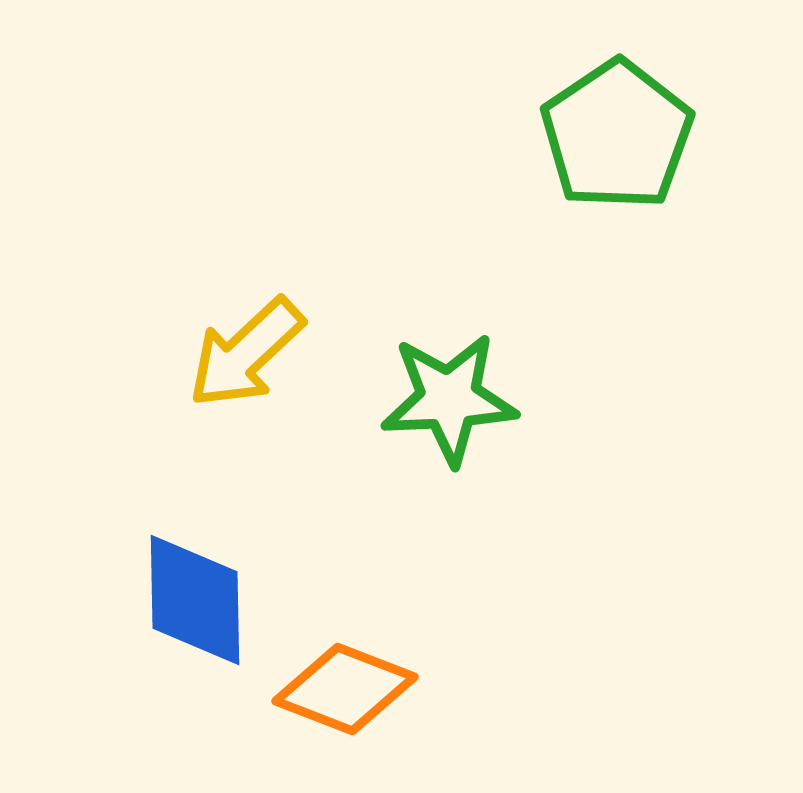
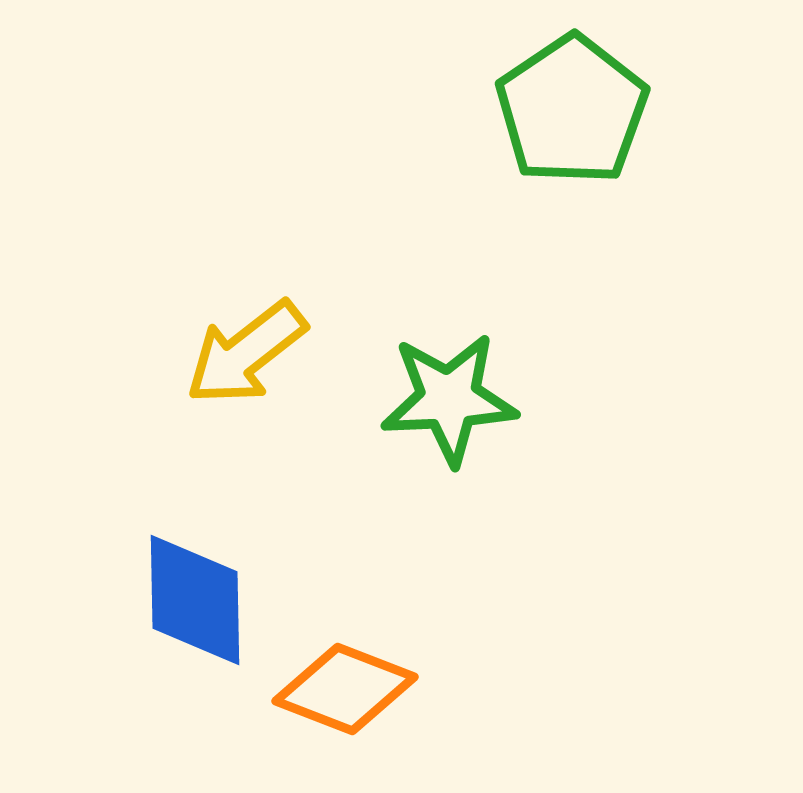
green pentagon: moved 45 px left, 25 px up
yellow arrow: rotated 5 degrees clockwise
